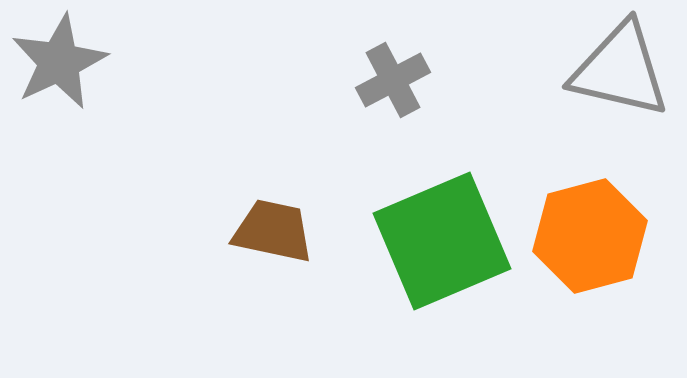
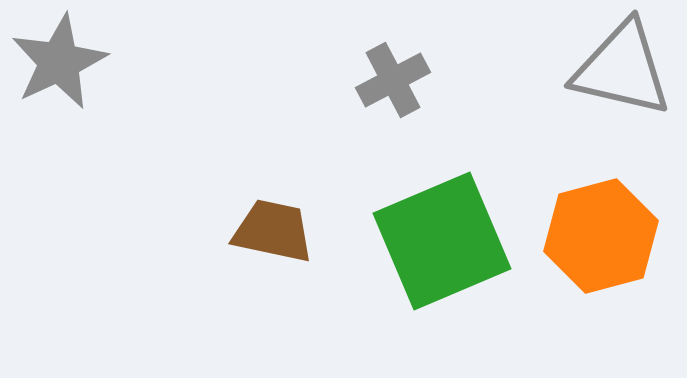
gray triangle: moved 2 px right, 1 px up
orange hexagon: moved 11 px right
